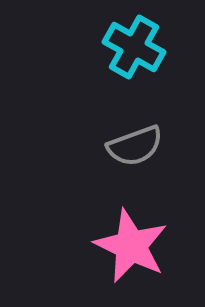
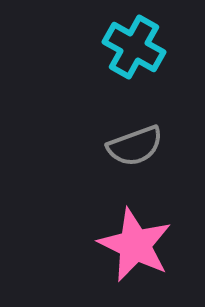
pink star: moved 4 px right, 1 px up
